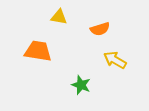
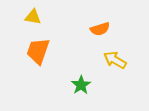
yellow triangle: moved 26 px left
orange trapezoid: rotated 80 degrees counterclockwise
green star: rotated 18 degrees clockwise
